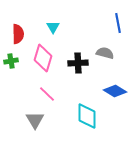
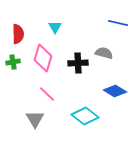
blue line: rotated 66 degrees counterclockwise
cyan triangle: moved 2 px right
gray semicircle: moved 1 px left
green cross: moved 2 px right, 1 px down
cyan diamond: moved 2 px left; rotated 52 degrees counterclockwise
gray triangle: moved 1 px up
